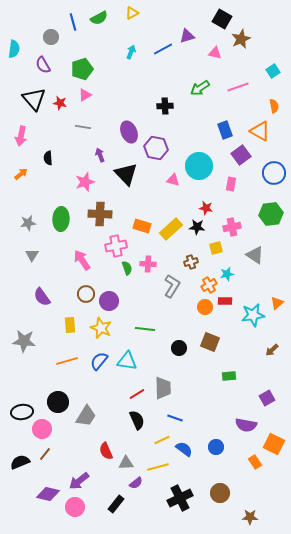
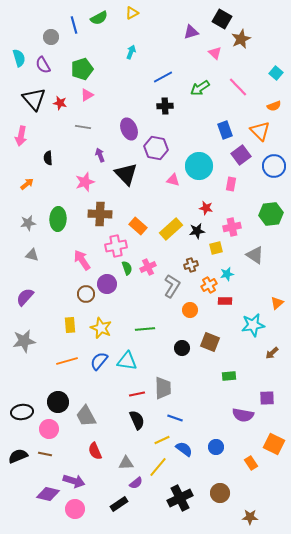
blue line at (73, 22): moved 1 px right, 3 px down
purple triangle at (187, 36): moved 4 px right, 4 px up
cyan semicircle at (14, 49): moved 5 px right, 9 px down; rotated 24 degrees counterclockwise
blue line at (163, 49): moved 28 px down
pink triangle at (215, 53): rotated 32 degrees clockwise
cyan square at (273, 71): moved 3 px right, 2 px down; rotated 16 degrees counterclockwise
pink line at (238, 87): rotated 65 degrees clockwise
pink triangle at (85, 95): moved 2 px right
orange semicircle at (274, 106): rotated 80 degrees clockwise
orange triangle at (260, 131): rotated 15 degrees clockwise
purple ellipse at (129, 132): moved 3 px up
blue circle at (274, 173): moved 7 px up
orange arrow at (21, 174): moved 6 px right, 10 px down
green ellipse at (61, 219): moved 3 px left
orange rectangle at (142, 226): moved 4 px left; rotated 24 degrees clockwise
black star at (197, 227): moved 4 px down; rotated 14 degrees counterclockwise
gray triangle at (32, 255): rotated 48 degrees counterclockwise
brown cross at (191, 262): moved 3 px down
pink cross at (148, 264): moved 3 px down; rotated 28 degrees counterclockwise
purple semicircle at (42, 297): moved 17 px left; rotated 78 degrees clockwise
purple circle at (109, 301): moved 2 px left, 17 px up
orange circle at (205, 307): moved 15 px left, 3 px down
cyan star at (253, 315): moved 10 px down
green line at (145, 329): rotated 12 degrees counterclockwise
gray star at (24, 341): rotated 15 degrees counterclockwise
black circle at (179, 348): moved 3 px right
brown arrow at (272, 350): moved 3 px down
red line at (137, 394): rotated 21 degrees clockwise
purple square at (267, 398): rotated 28 degrees clockwise
gray trapezoid at (86, 416): rotated 120 degrees clockwise
purple semicircle at (246, 425): moved 3 px left, 10 px up
pink circle at (42, 429): moved 7 px right
red semicircle at (106, 451): moved 11 px left
brown line at (45, 454): rotated 64 degrees clockwise
black semicircle at (20, 462): moved 2 px left, 6 px up
orange rectangle at (255, 462): moved 4 px left, 1 px down
yellow line at (158, 467): rotated 35 degrees counterclockwise
purple arrow at (79, 481): moved 5 px left; rotated 125 degrees counterclockwise
black rectangle at (116, 504): moved 3 px right; rotated 18 degrees clockwise
pink circle at (75, 507): moved 2 px down
